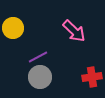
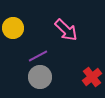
pink arrow: moved 8 px left, 1 px up
purple line: moved 1 px up
red cross: rotated 30 degrees counterclockwise
